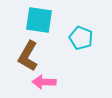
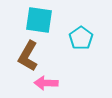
cyan pentagon: rotated 15 degrees clockwise
pink arrow: moved 2 px right, 1 px down
